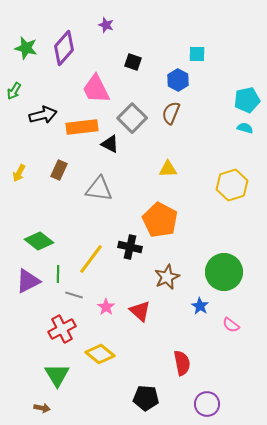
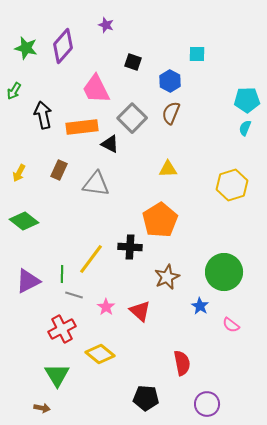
purple diamond: moved 1 px left, 2 px up
blue hexagon: moved 8 px left, 1 px down
cyan pentagon: rotated 10 degrees clockwise
black arrow: rotated 88 degrees counterclockwise
cyan semicircle: rotated 84 degrees counterclockwise
gray triangle: moved 3 px left, 5 px up
orange pentagon: rotated 12 degrees clockwise
green diamond: moved 15 px left, 20 px up
black cross: rotated 10 degrees counterclockwise
green line: moved 4 px right
